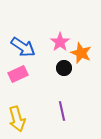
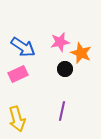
pink star: rotated 24 degrees clockwise
black circle: moved 1 px right, 1 px down
purple line: rotated 24 degrees clockwise
